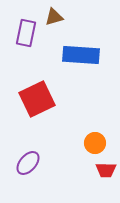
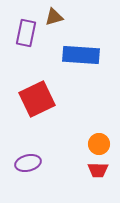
orange circle: moved 4 px right, 1 px down
purple ellipse: rotated 35 degrees clockwise
red trapezoid: moved 8 px left
